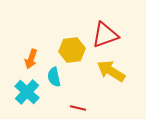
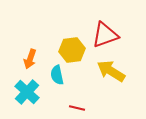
orange arrow: moved 1 px left
cyan semicircle: moved 3 px right, 2 px up
red line: moved 1 px left
